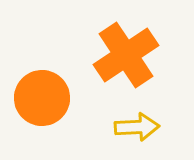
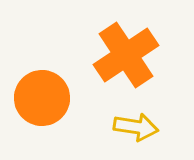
yellow arrow: moved 1 px left; rotated 12 degrees clockwise
